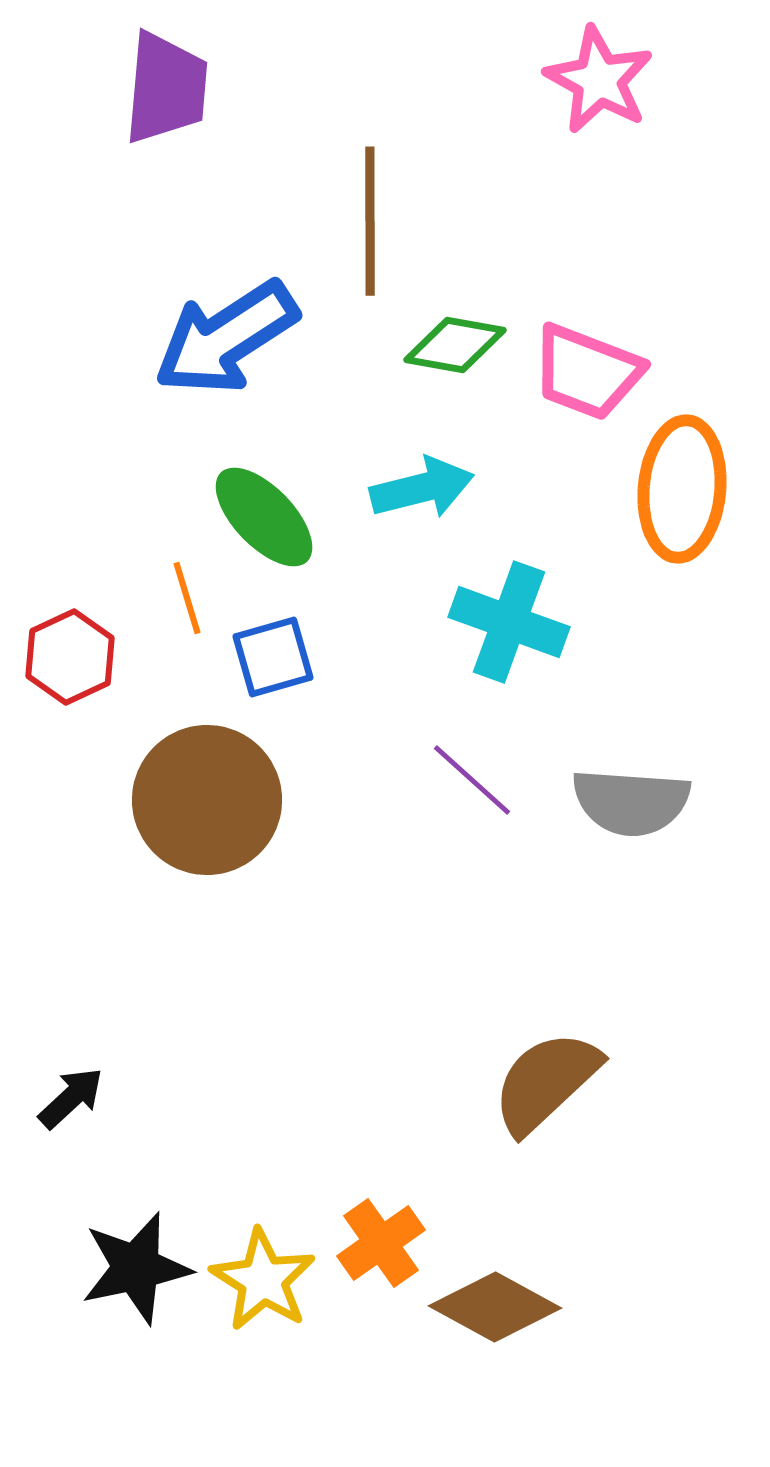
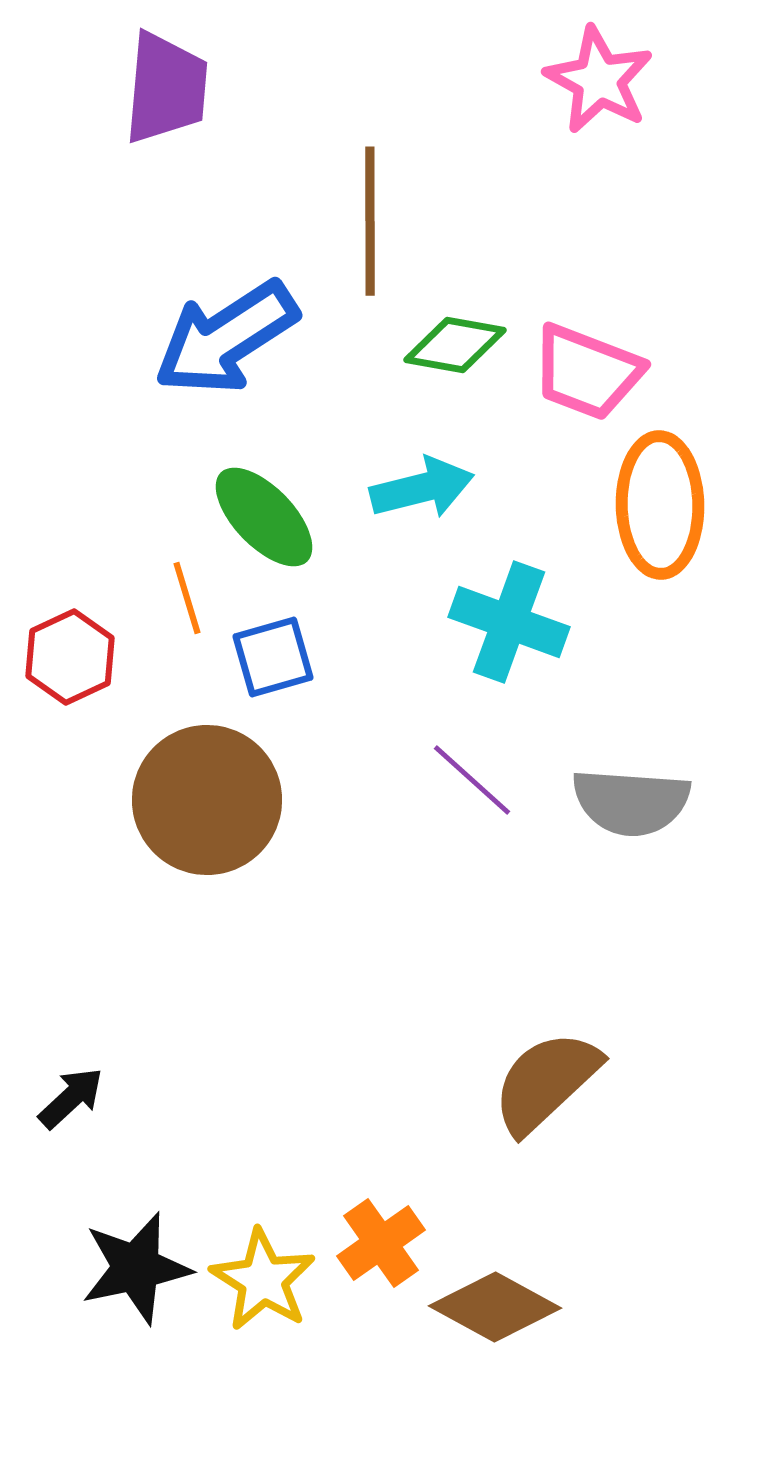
orange ellipse: moved 22 px left, 16 px down; rotated 6 degrees counterclockwise
